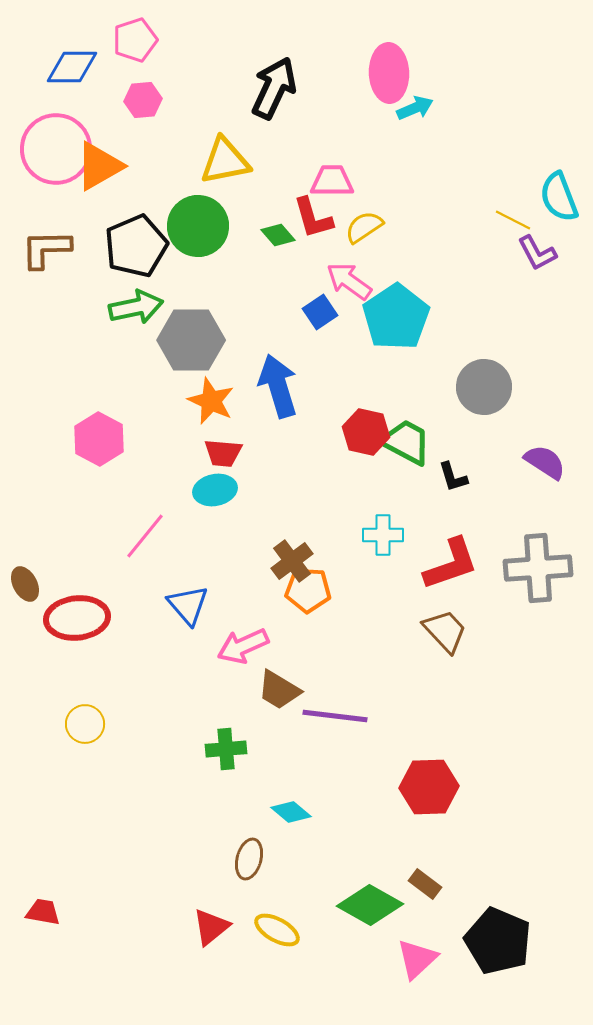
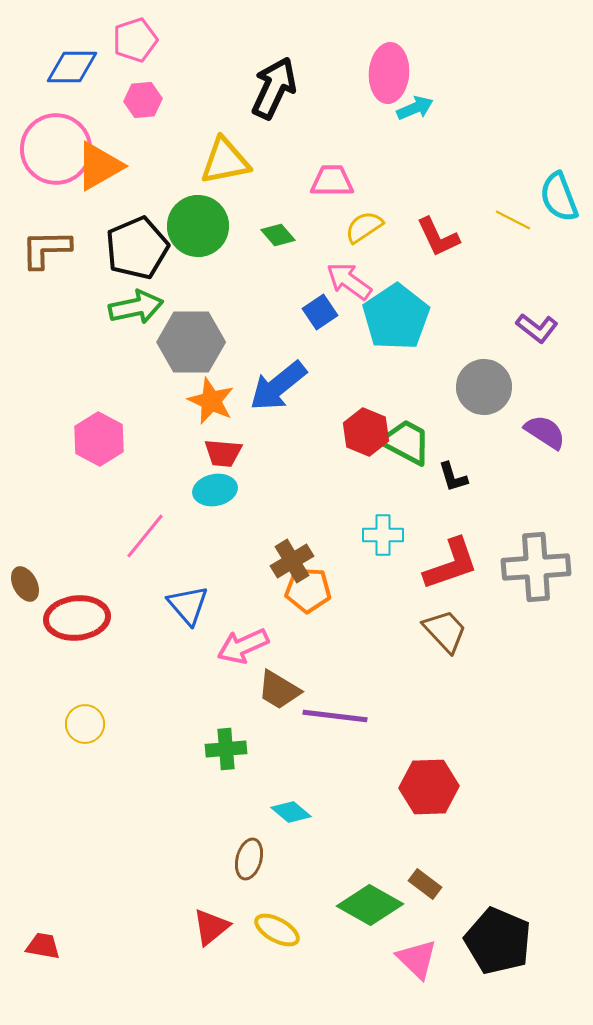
pink ellipse at (389, 73): rotated 6 degrees clockwise
red L-shape at (313, 218): moved 125 px right, 19 px down; rotated 9 degrees counterclockwise
black pentagon at (136, 246): moved 1 px right, 2 px down
purple L-shape at (537, 253): moved 75 px down; rotated 24 degrees counterclockwise
gray hexagon at (191, 340): moved 2 px down
blue arrow at (278, 386): rotated 112 degrees counterclockwise
red hexagon at (366, 432): rotated 9 degrees clockwise
purple semicircle at (545, 462): moved 30 px up
brown cross at (292, 561): rotated 6 degrees clockwise
gray cross at (538, 568): moved 2 px left, 1 px up
red trapezoid at (43, 912): moved 34 px down
pink triangle at (417, 959): rotated 33 degrees counterclockwise
